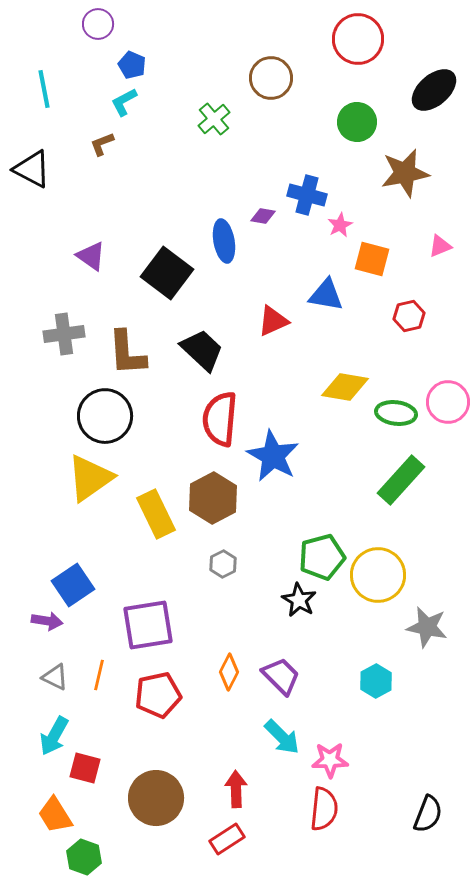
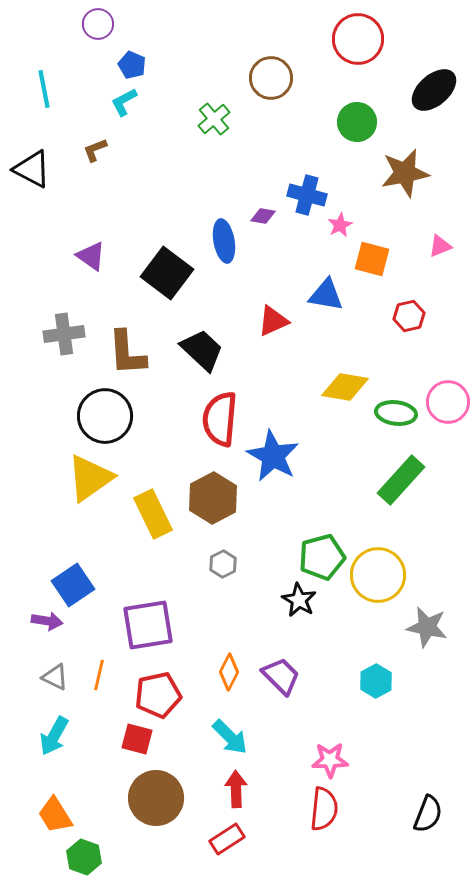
brown L-shape at (102, 144): moved 7 px left, 6 px down
yellow rectangle at (156, 514): moved 3 px left
cyan arrow at (282, 737): moved 52 px left
red square at (85, 768): moved 52 px right, 29 px up
